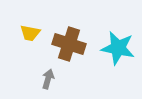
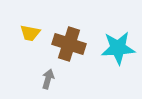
cyan star: rotated 16 degrees counterclockwise
